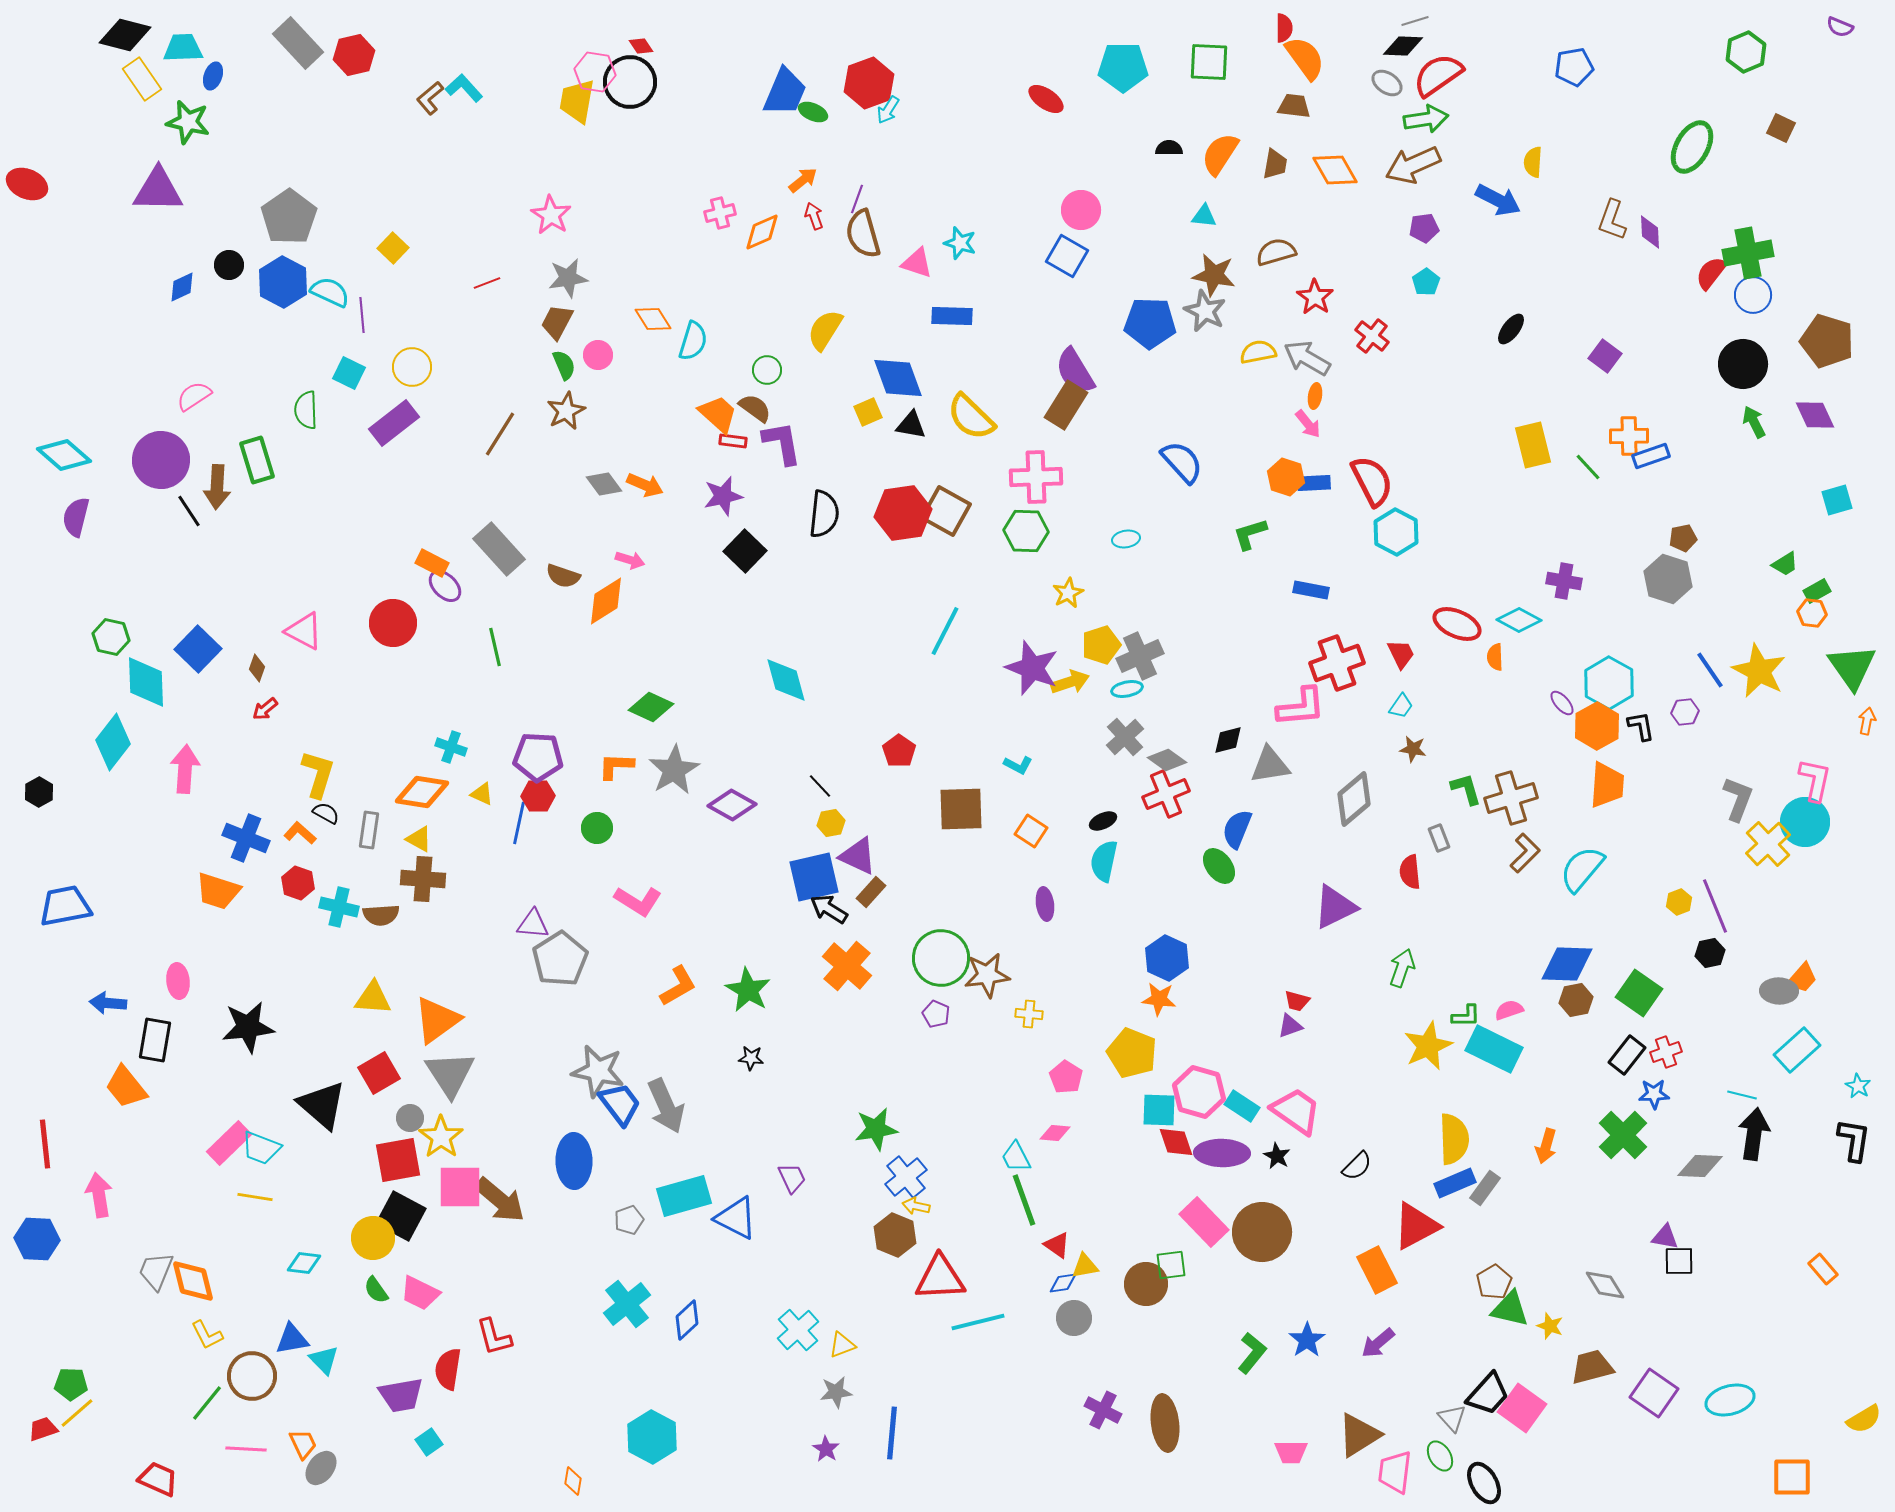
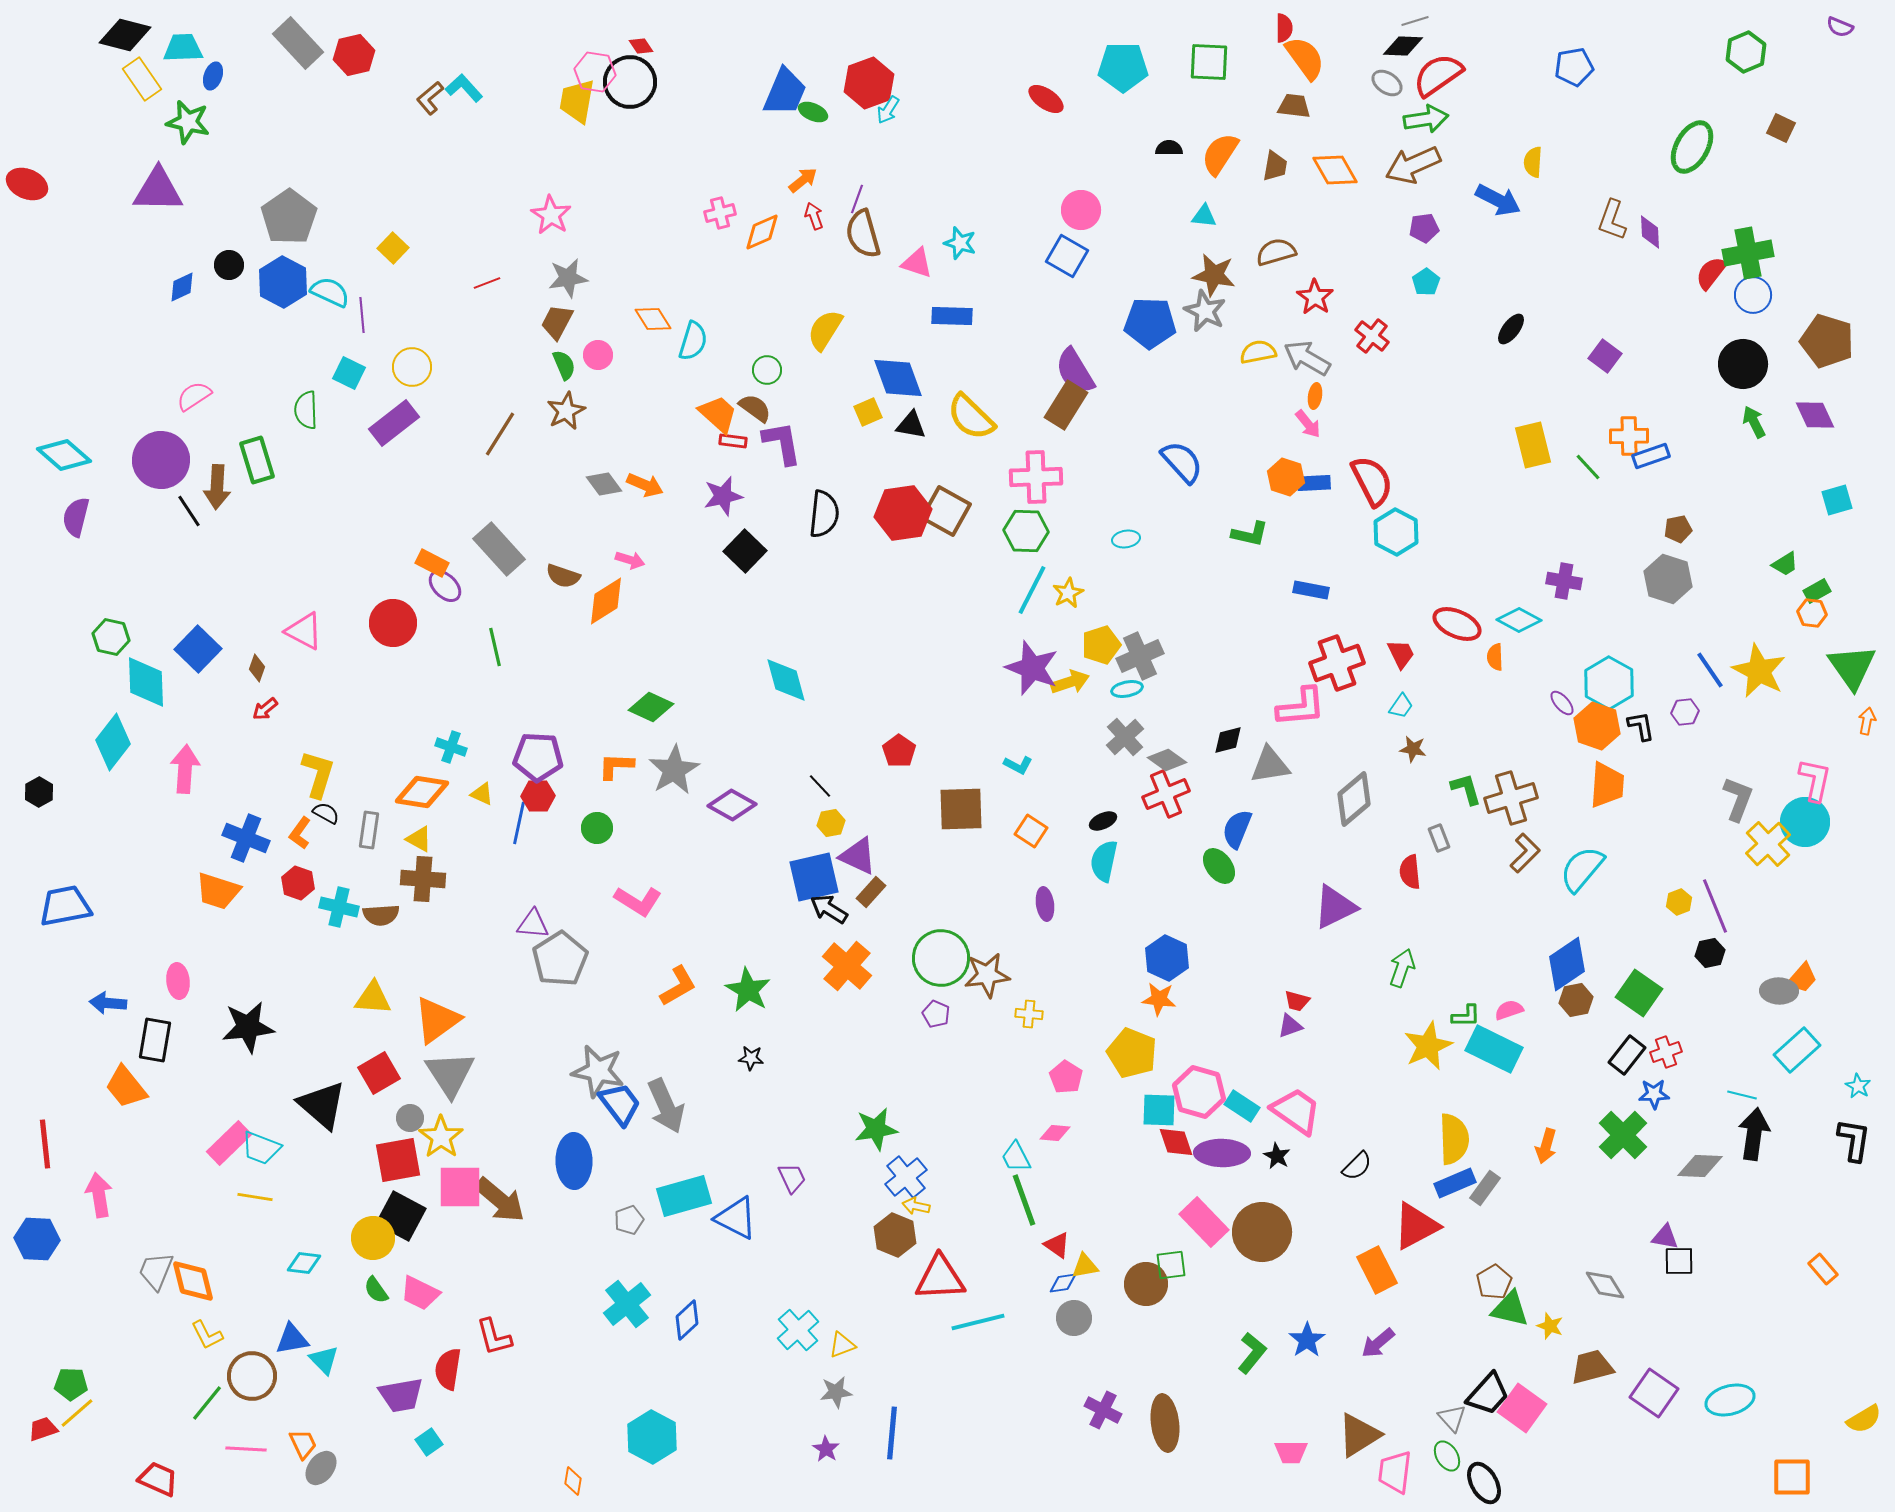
brown trapezoid at (1275, 164): moved 2 px down
green L-shape at (1250, 534): rotated 150 degrees counterclockwise
brown pentagon at (1683, 538): moved 5 px left, 9 px up
cyan line at (945, 631): moved 87 px right, 41 px up
orange hexagon at (1597, 726): rotated 12 degrees counterclockwise
orange L-shape at (300, 833): rotated 96 degrees counterclockwise
blue diamond at (1567, 964): rotated 36 degrees counterclockwise
green ellipse at (1440, 1456): moved 7 px right
